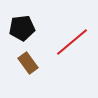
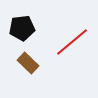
brown rectangle: rotated 10 degrees counterclockwise
